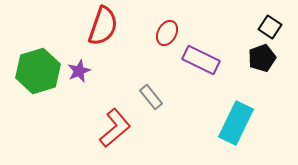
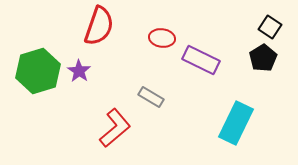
red semicircle: moved 4 px left
red ellipse: moved 5 px left, 5 px down; rotated 70 degrees clockwise
black pentagon: moved 1 px right; rotated 12 degrees counterclockwise
purple star: rotated 15 degrees counterclockwise
gray rectangle: rotated 20 degrees counterclockwise
